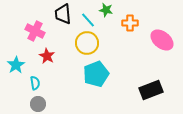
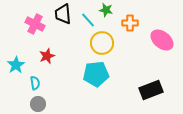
pink cross: moved 7 px up
yellow circle: moved 15 px right
red star: rotated 21 degrees clockwise
cyan pentagon: rotated 15 degrees clockwise
